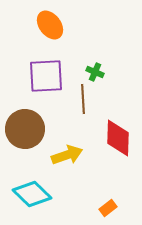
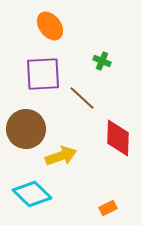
orange ellipse: moved 1 px down
green cross: moved 7 px right, 11 px up
purple square: moved 3 px left, 2 px up
brown line: moved 1 px left, 1 px up; rotated 44 degrees counterclockwise
brown circle: moved 1 px right
yellow arrow: moved 6 px left, 1 px down
orange rectangle: rotated 12 degrees clockwise
